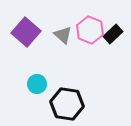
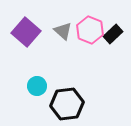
gray triangle: moved 4 px up
cyan circle: moved 2 px down
black hexagon: rotated 16 degrees counterclockwise
